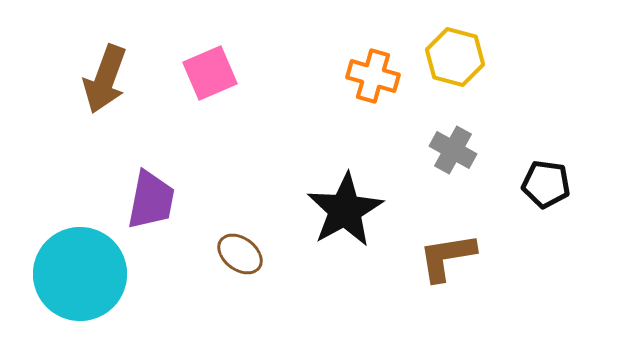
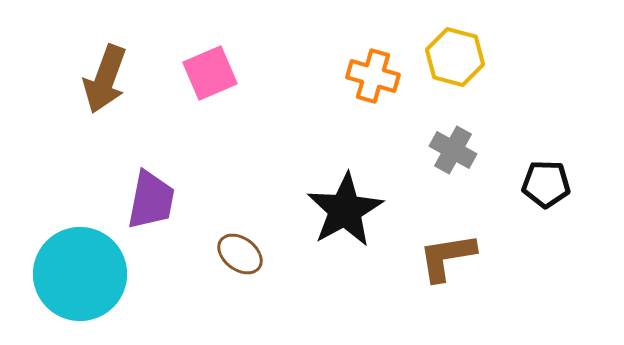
black pentagon: rotated 6 degrees counterclockwise
